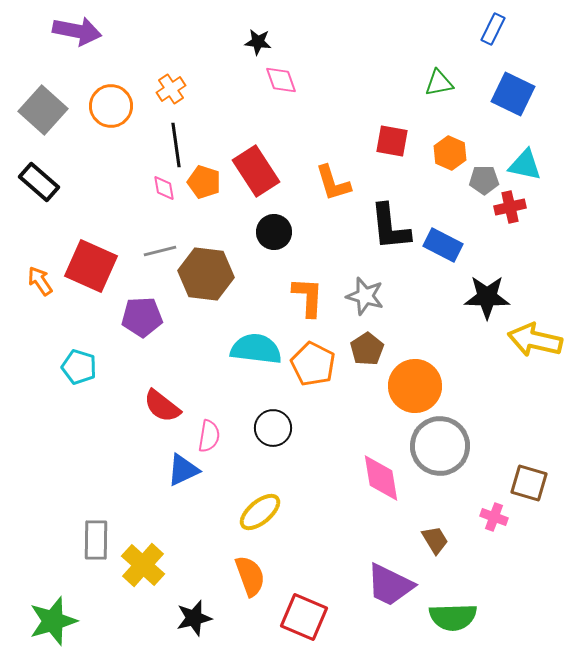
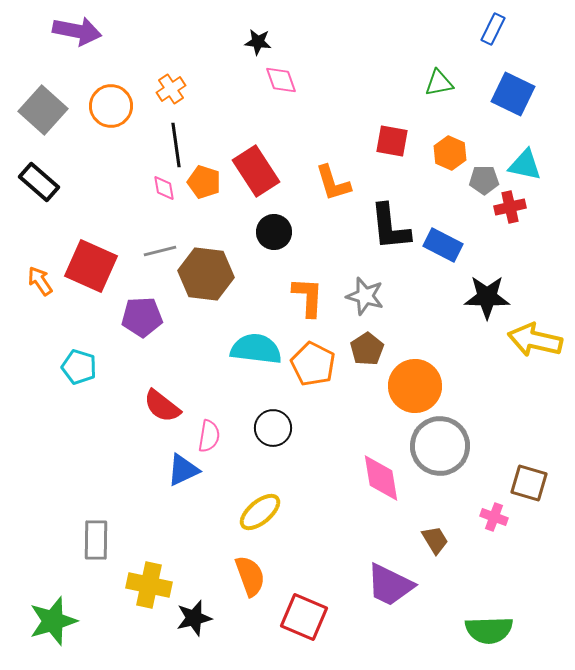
yellow cross at (143, 565): moved 6 px right, 20 px down; rotated 30 degrees counterclockwise
green semicircle at (453, 617): moved 36 px right, 13 px down
